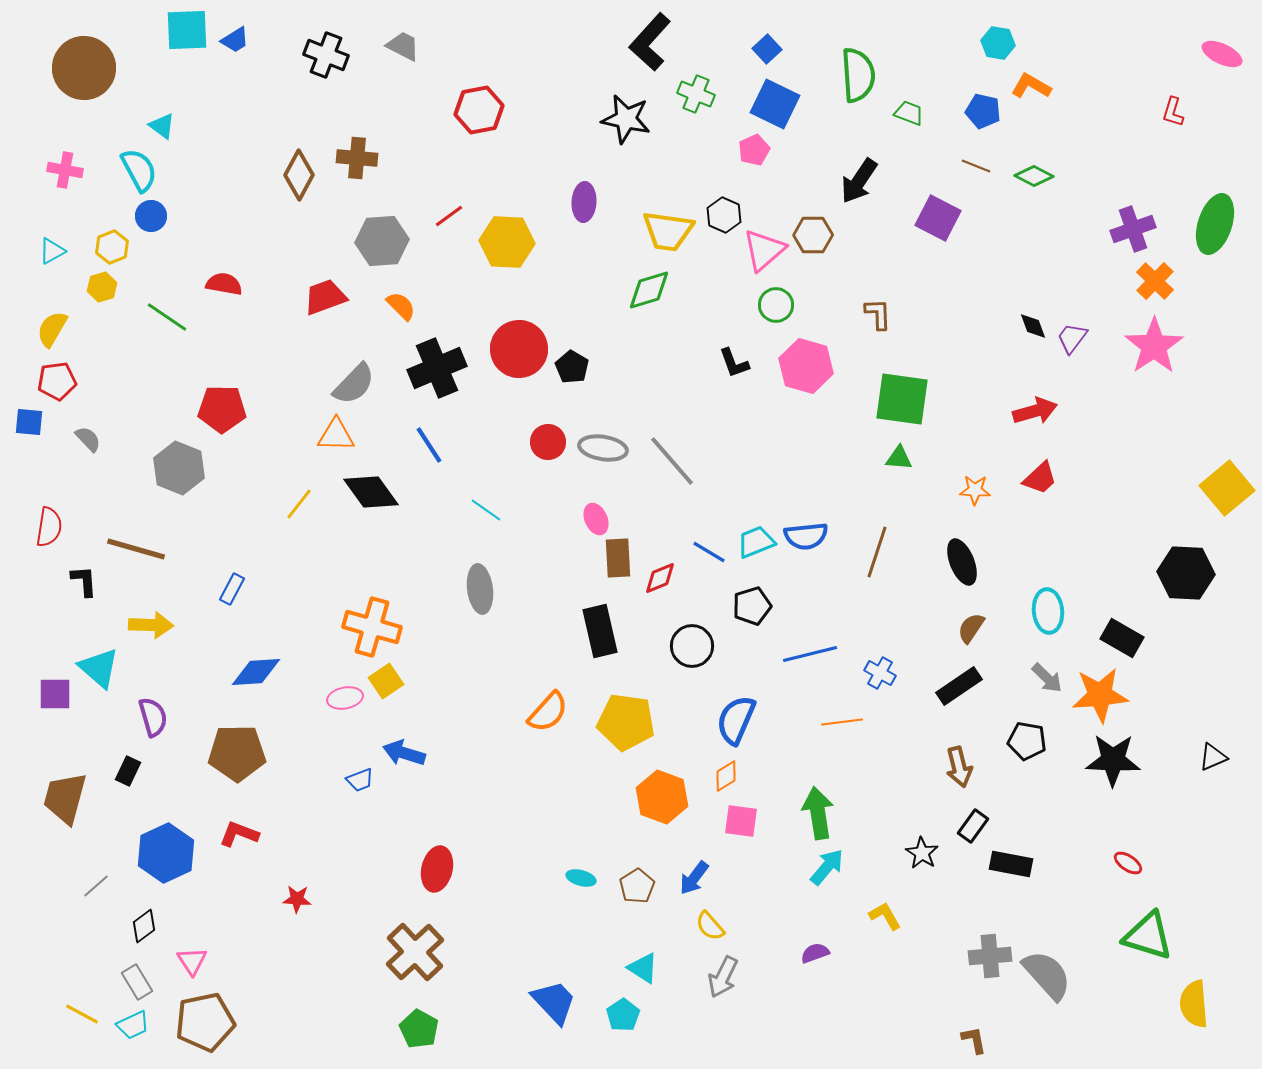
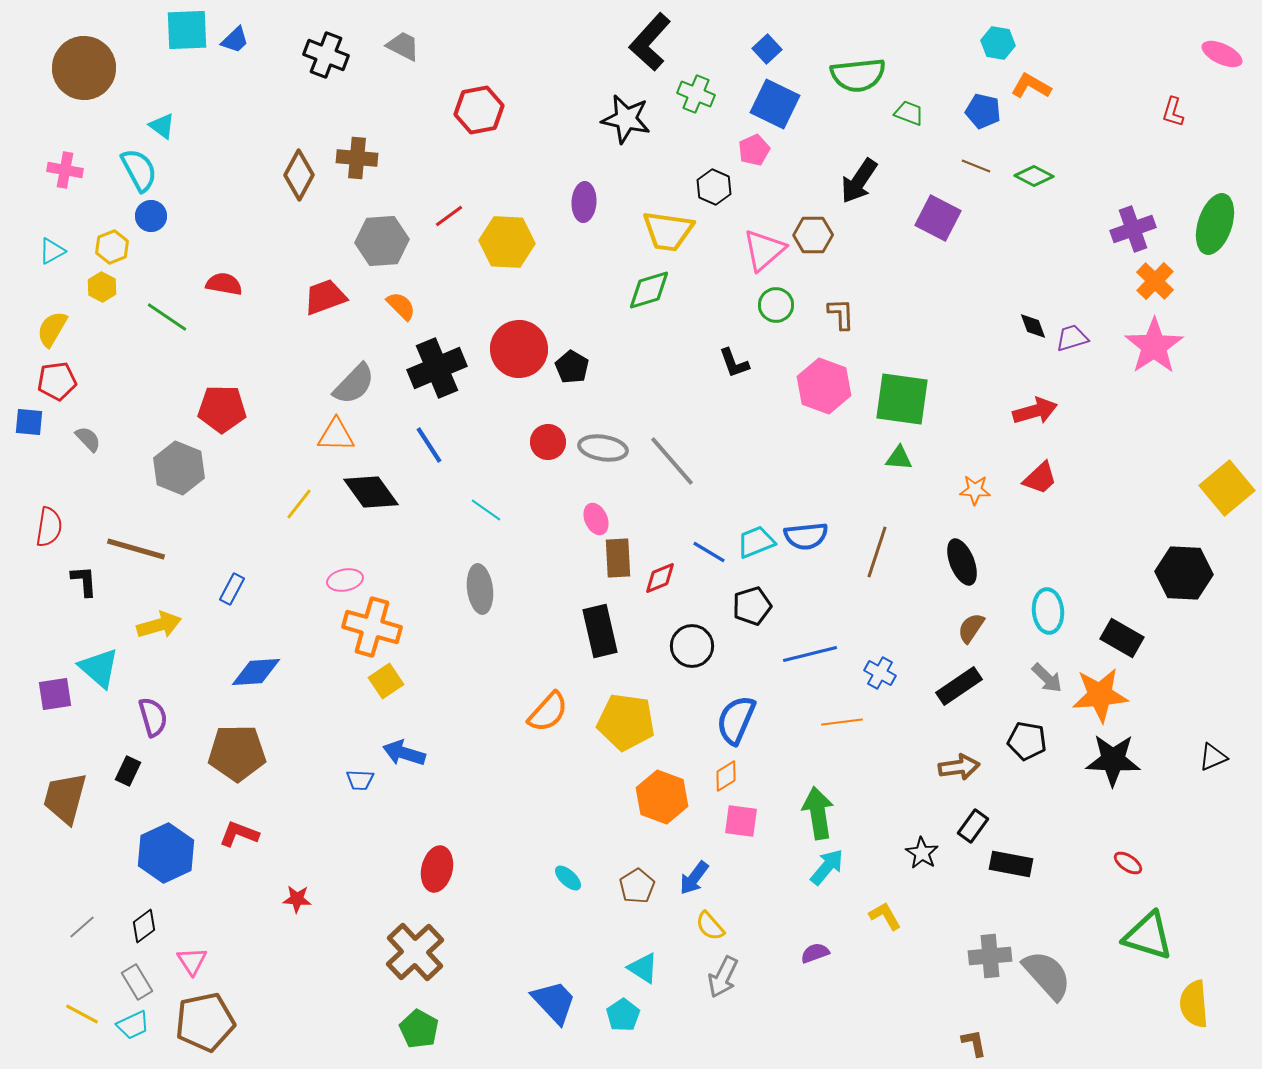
blue trapezoid at (235, 40): rotated 12 degrees counterclockwise
green semicircle at (858, 75): rotated 88 degrees clockwise
black hexagon at (724, 215): moved 10 px left, 28 px up
yellow hexagon at (102, 287): rotated 16 degrees counterclockwise
brown L-shape at (878, 314): moved 37 px left
purple trapezoid at (1072, 338): rotated 36 degrees clockwise
pink hexagon at (806, 366): moved 18 px right, 20 px down; rotated 4 degrees clockwise
black hexagon at (1186, 573): moved 2 px left
yellow arrow at (151, 625): moved 8 px right; rotated 18 degrees counterclockwise
purple square at (55, 694): rotated 9 degrees counterclockwise
pink ellipse at (345, 698): moved 118 px up
brown arrow at (959, 767): rotated 84 degrees counterclockwise
blue trapezoid at (360, 780): rotated 24 degrees clockwise
cyan ellipse at (581, 878): moved 13 px left; rotated 28 degrees clockwise
gray line at (96, 886): moved 14 px left, 41 px down
brown L-shape at (974, 1040): moved 3 px down
